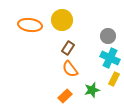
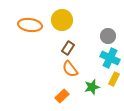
green star: moved 3 px up
orange rectangle: moved 3 px left
